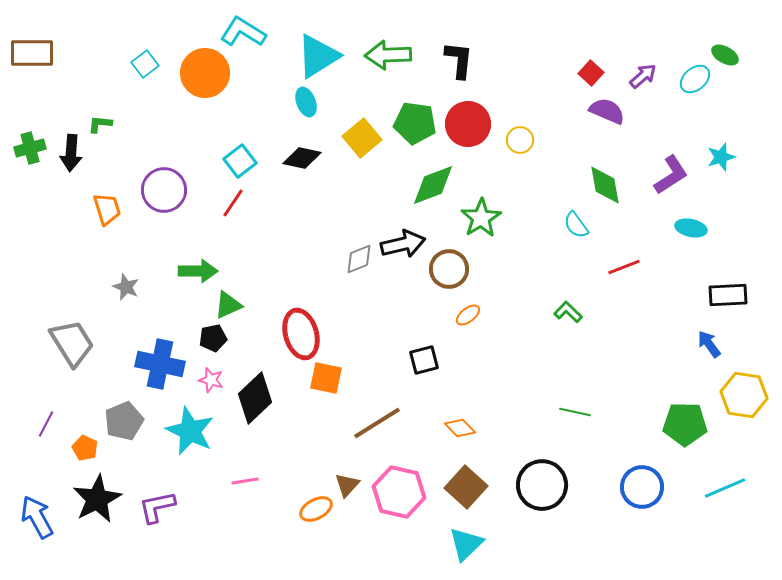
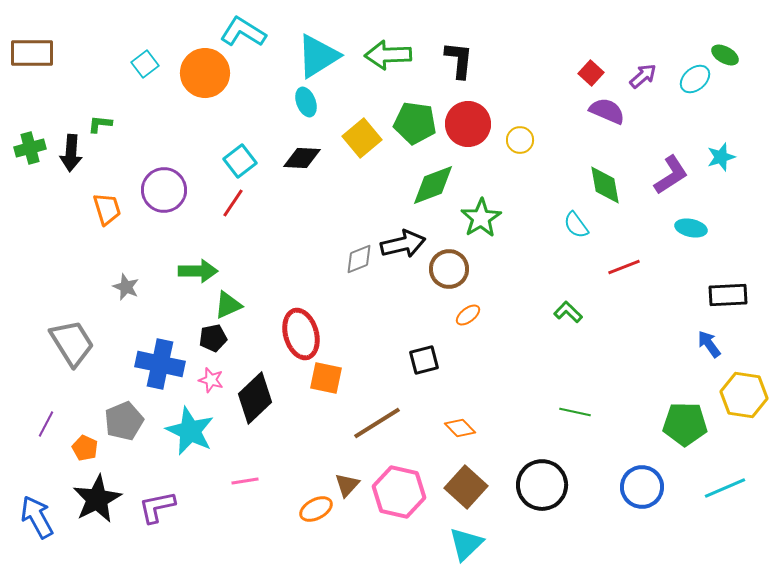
black diamond at (302, 158): rotated 9 degrees counterclockwise
